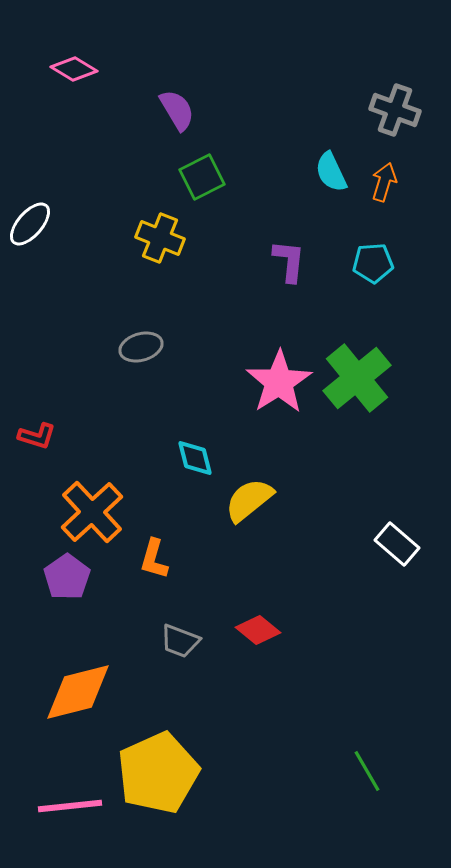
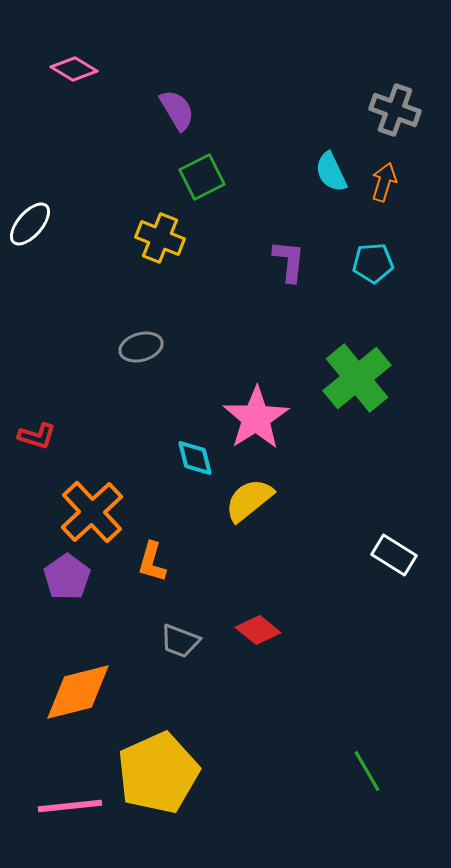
pink star: moved 23 px left, 36 px down
white rectangle: moved 3 px left, 11 px down; rotated 9 degrees counterclockwise
orange L-shape: moved 2 px left, 3 px down
